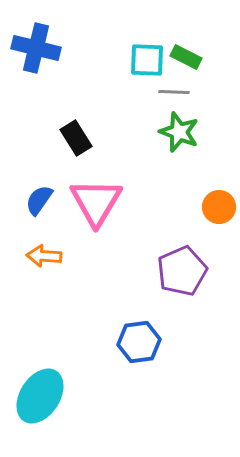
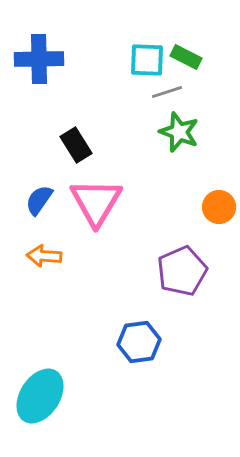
blue cross: moved 3 px right, 11 px down; rotated 15 degrees counterclockwise
gray line: moved 7 px left; rotated 20 degrees counterclockwise
black rectangle: moved 7 px down
